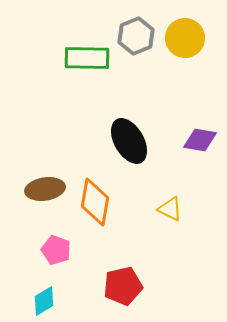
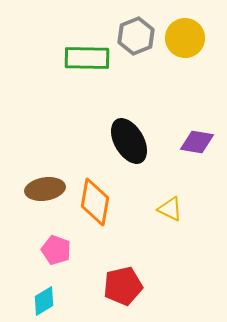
purple diamond: moved 3 px left, 2 px down
